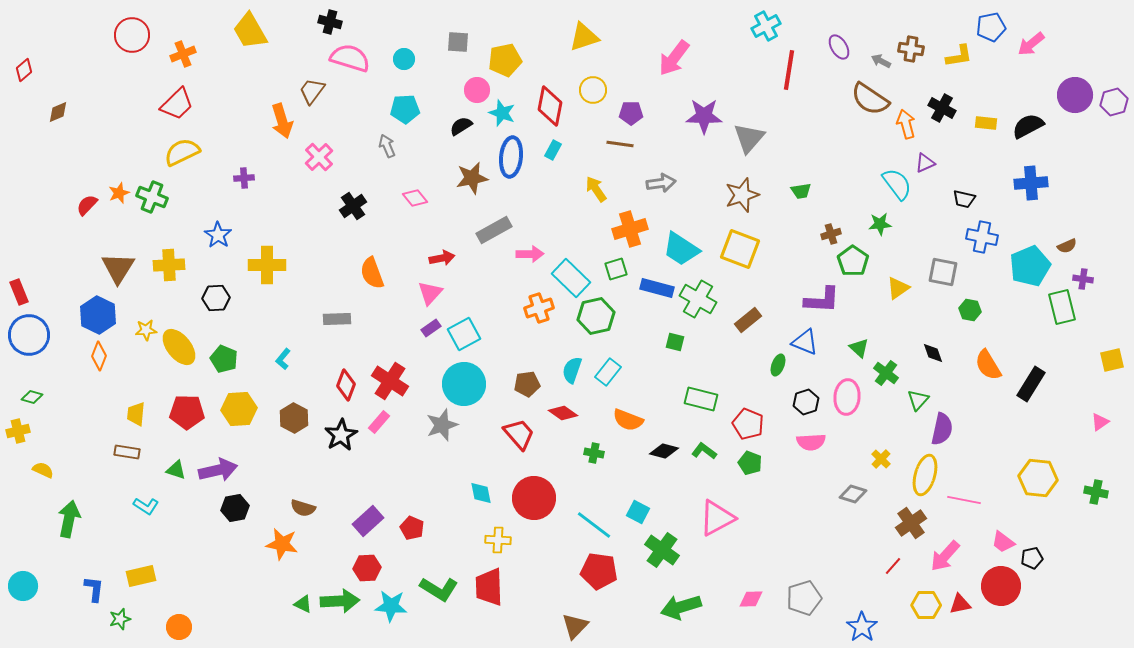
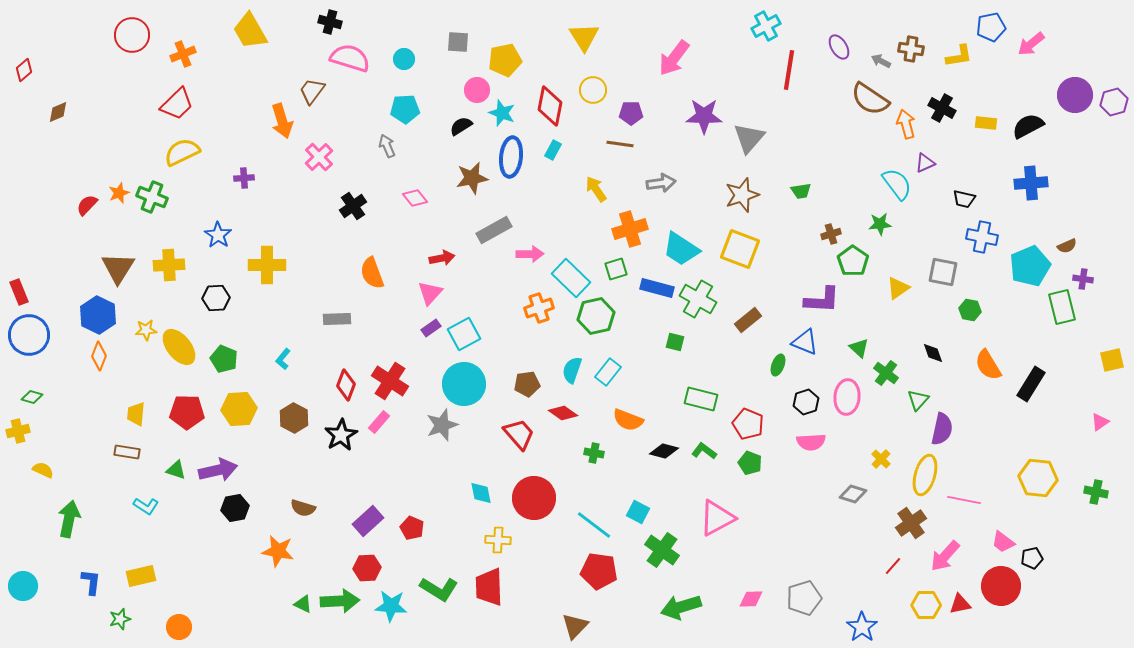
yellow triangle at (584, 37): rotated 44 degrees counterclockwise
orange star at (282, 544): moved 4 px left, 7 px down
blue L-shape at (94, 589): moved 3 px left, 7 px up
